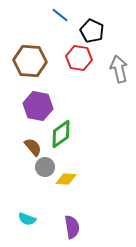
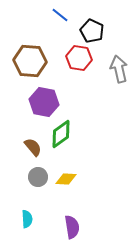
purple hexagon: moved 6 px right, 4 px up
gray circle: moved 7 px left, 10 px down
cyan semicircle: rotated 114 degrees counterclockwise
